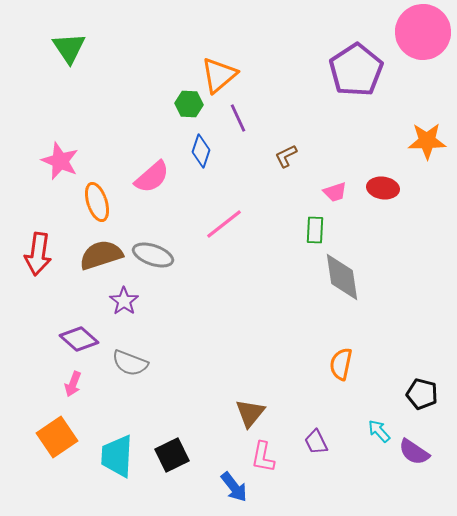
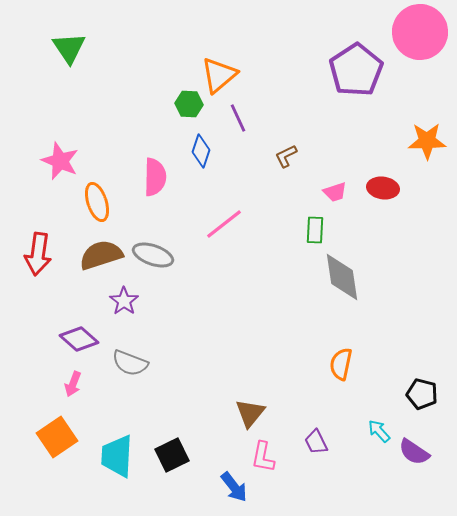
pink circle: moved 3 px left
pink semicircle: moved 3 px right; rotated 48 degrees counterclockwise
